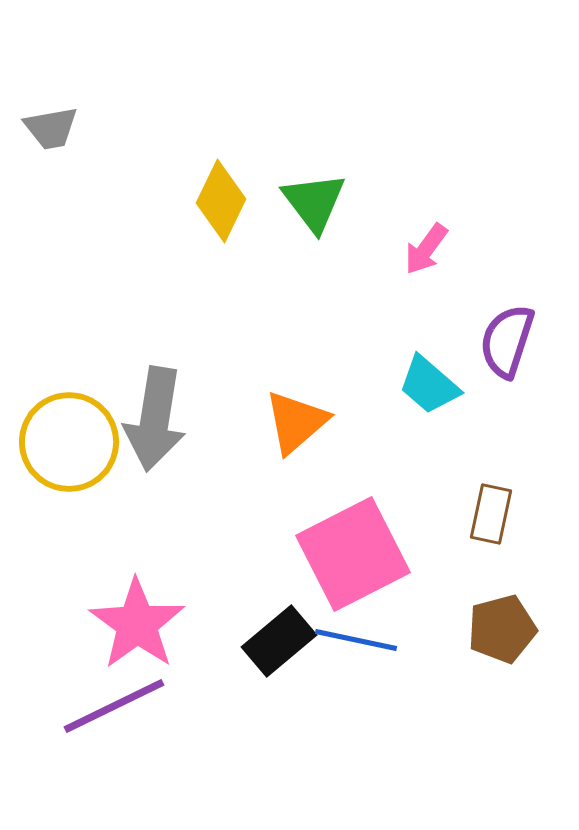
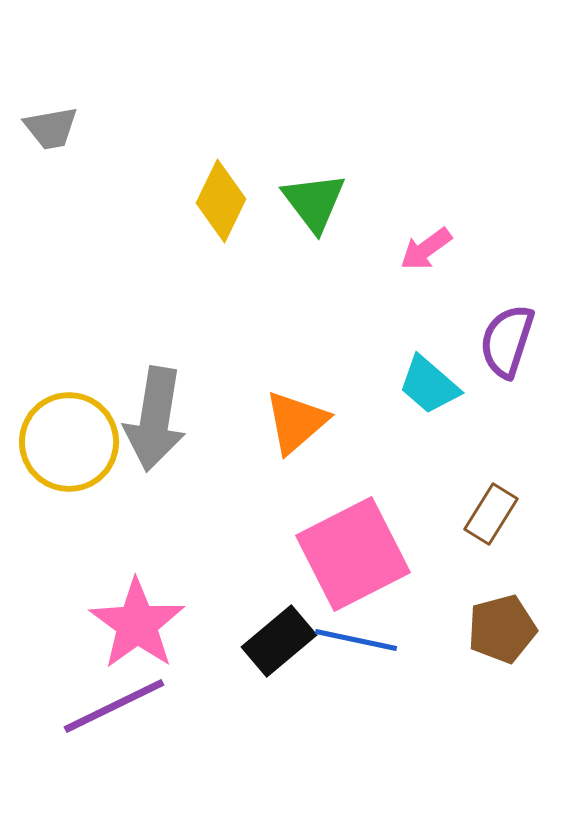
pink arrow: rotated 18 degrees clockwise
brown rectangle: rotated 20 degrees clockwise
